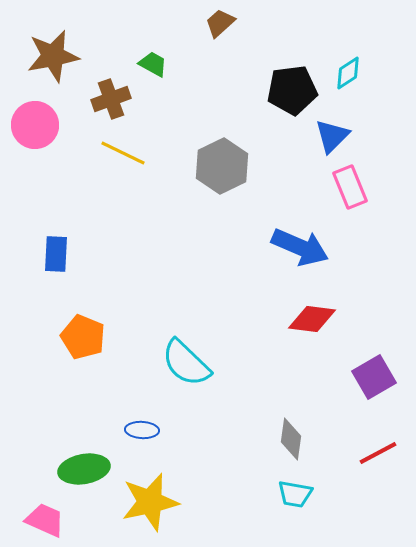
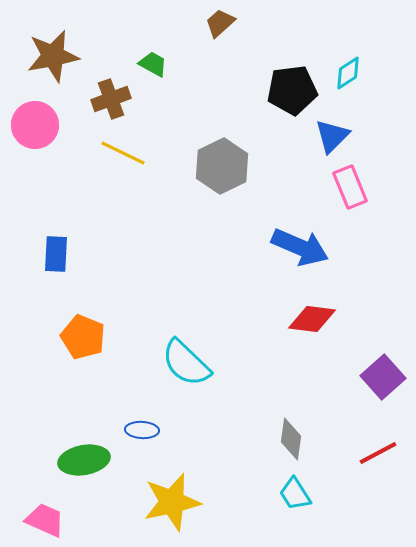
purple square: moved 9 px right; rotated 12 degrees counterclockwise
green ellipse: moved 9 px up
cyan trapezoid: rotated 48 degrees clockwise
yellow star: moved 22 px right
